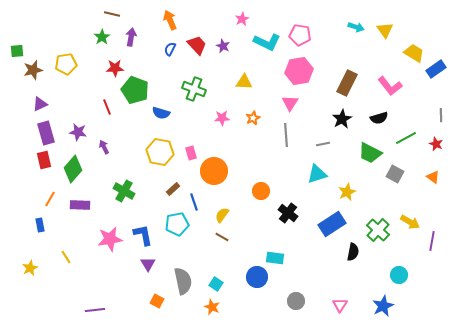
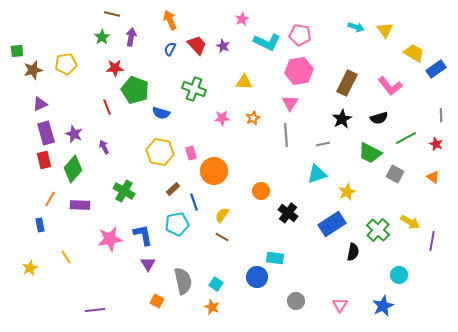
purple star at (78, 132): moved 4 px left, 2 px down; rotated 12 degrees clockwise
